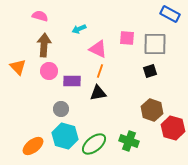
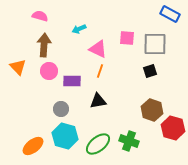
black triangle: moved 8 px down
green ellipse: moved 4 px right
